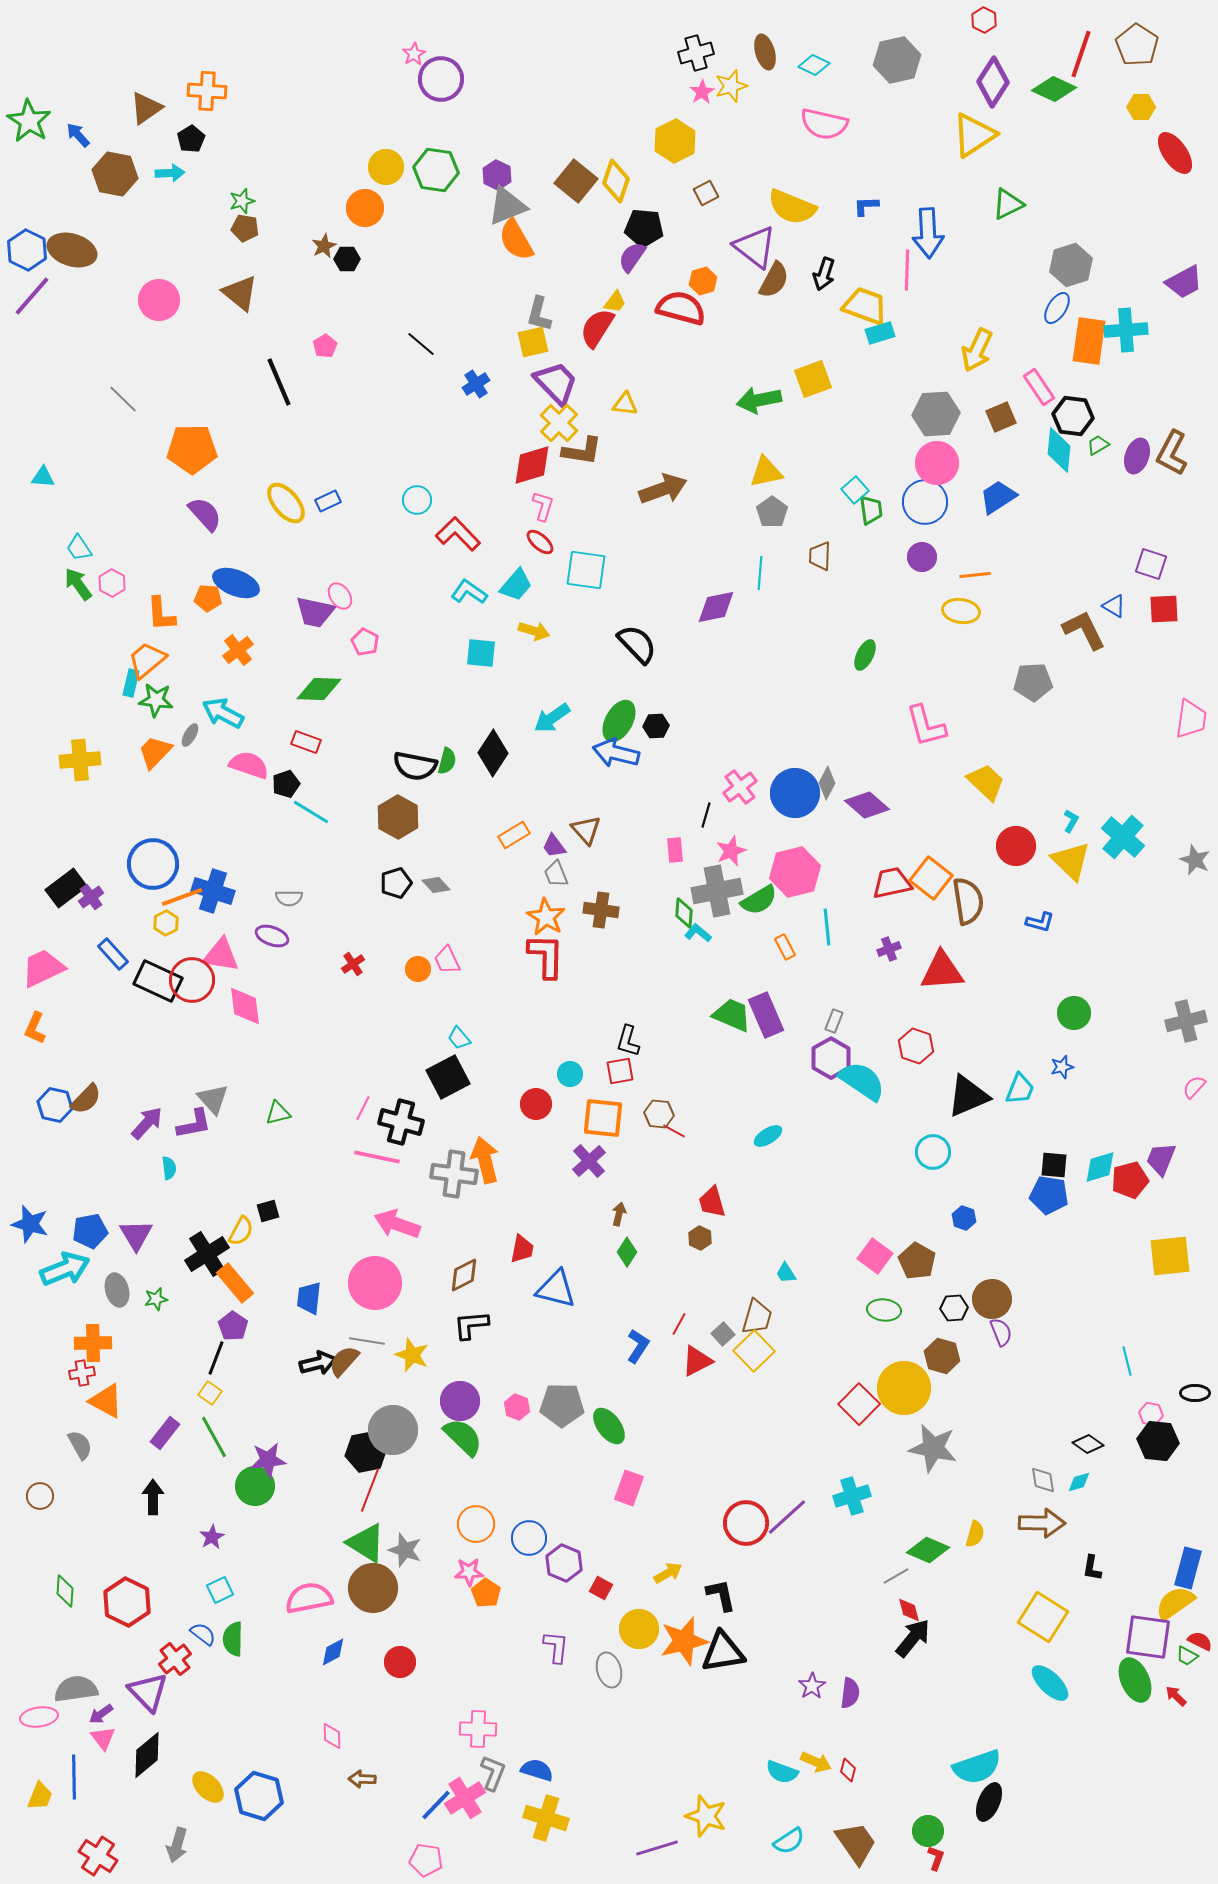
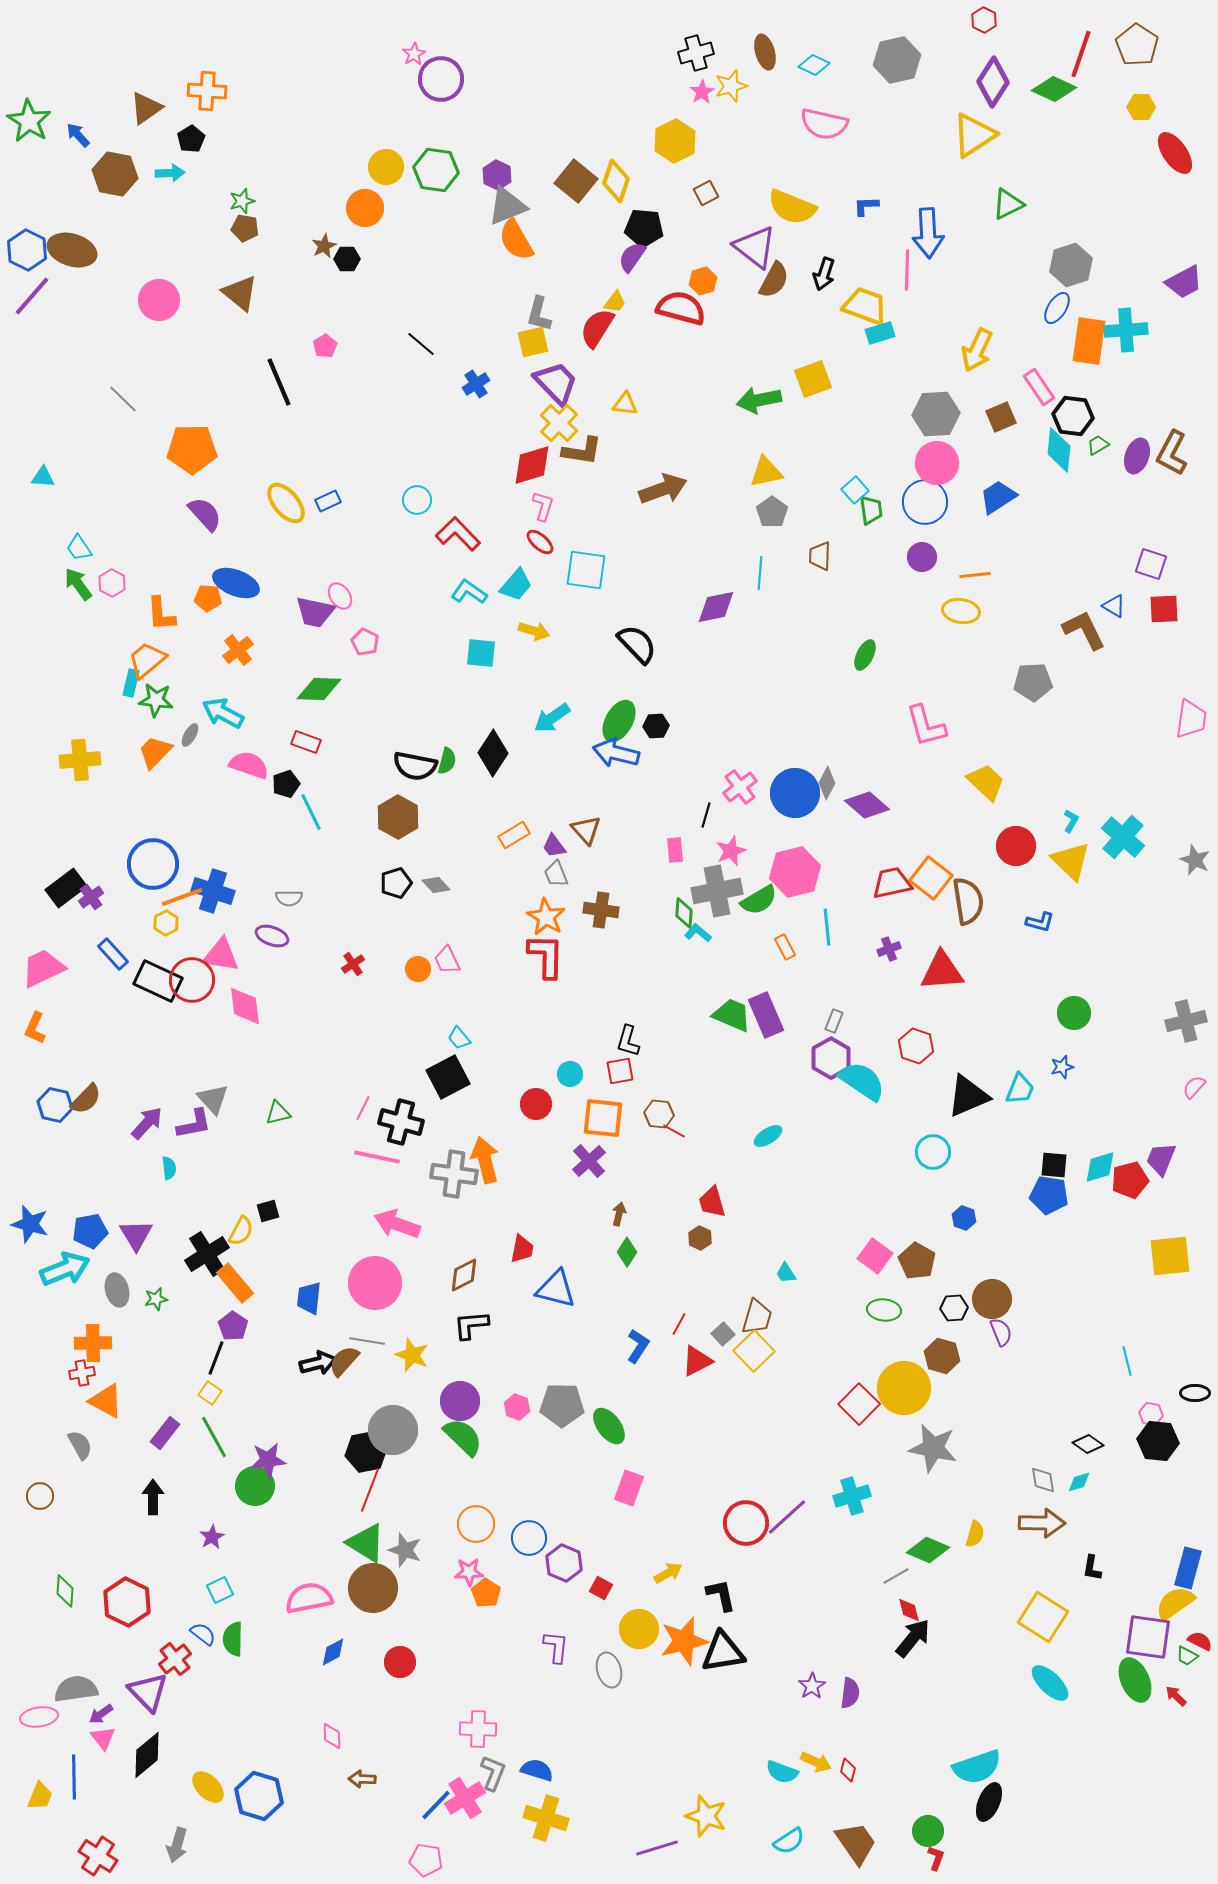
cyan line at (311, 812): rotated 33 degrees clockwise
